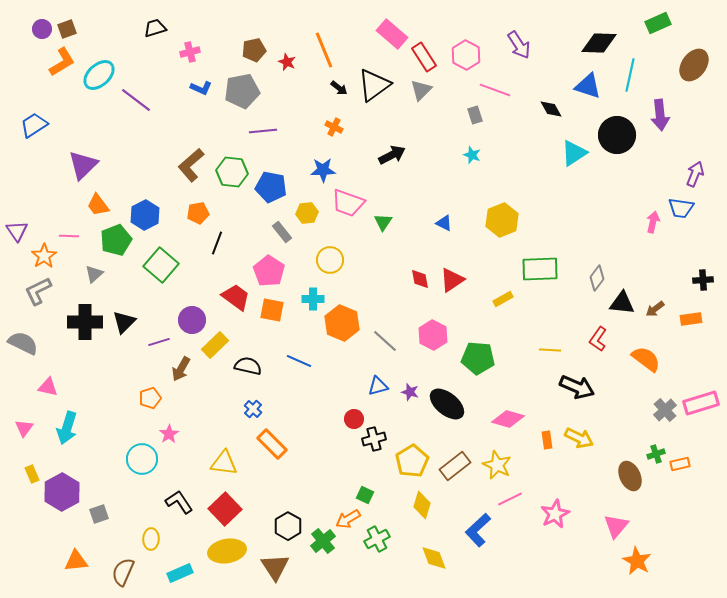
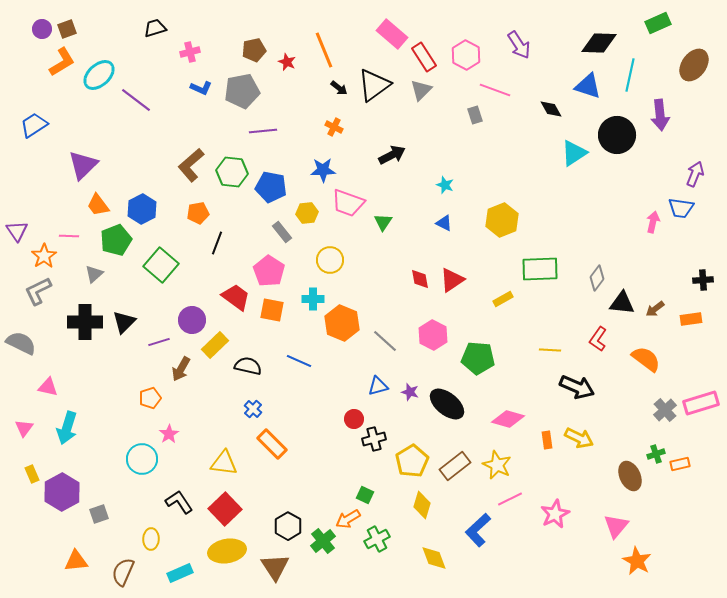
cyan star at (472, 155): moved 27 px left, 30 px down
blue hexagon at (145, 215): moved 3 px left, 6 px up
gray semicircle at (23, 343): moved 2 px left
